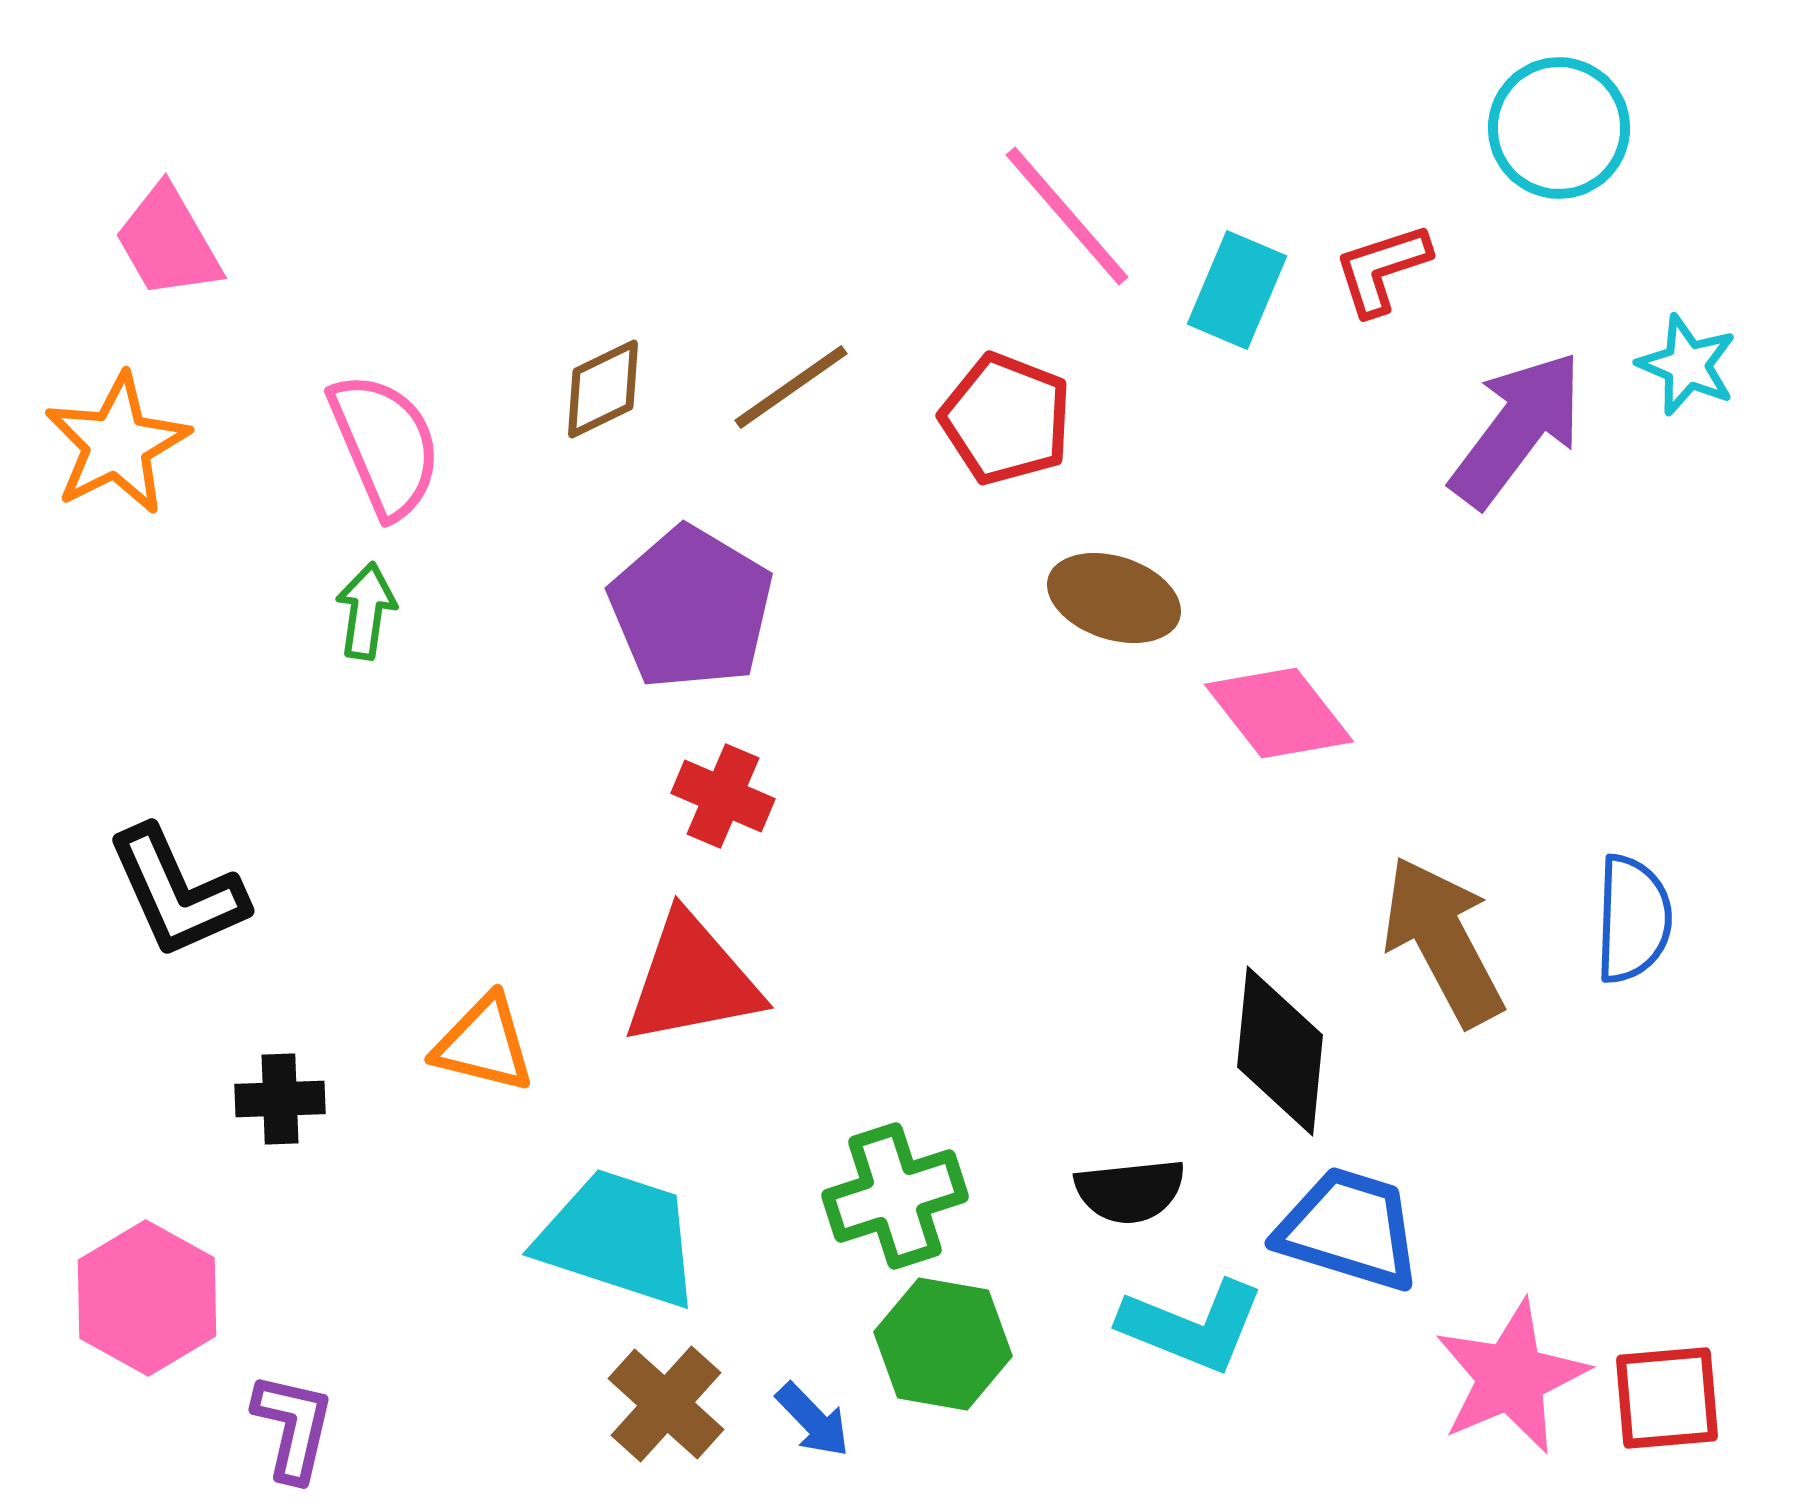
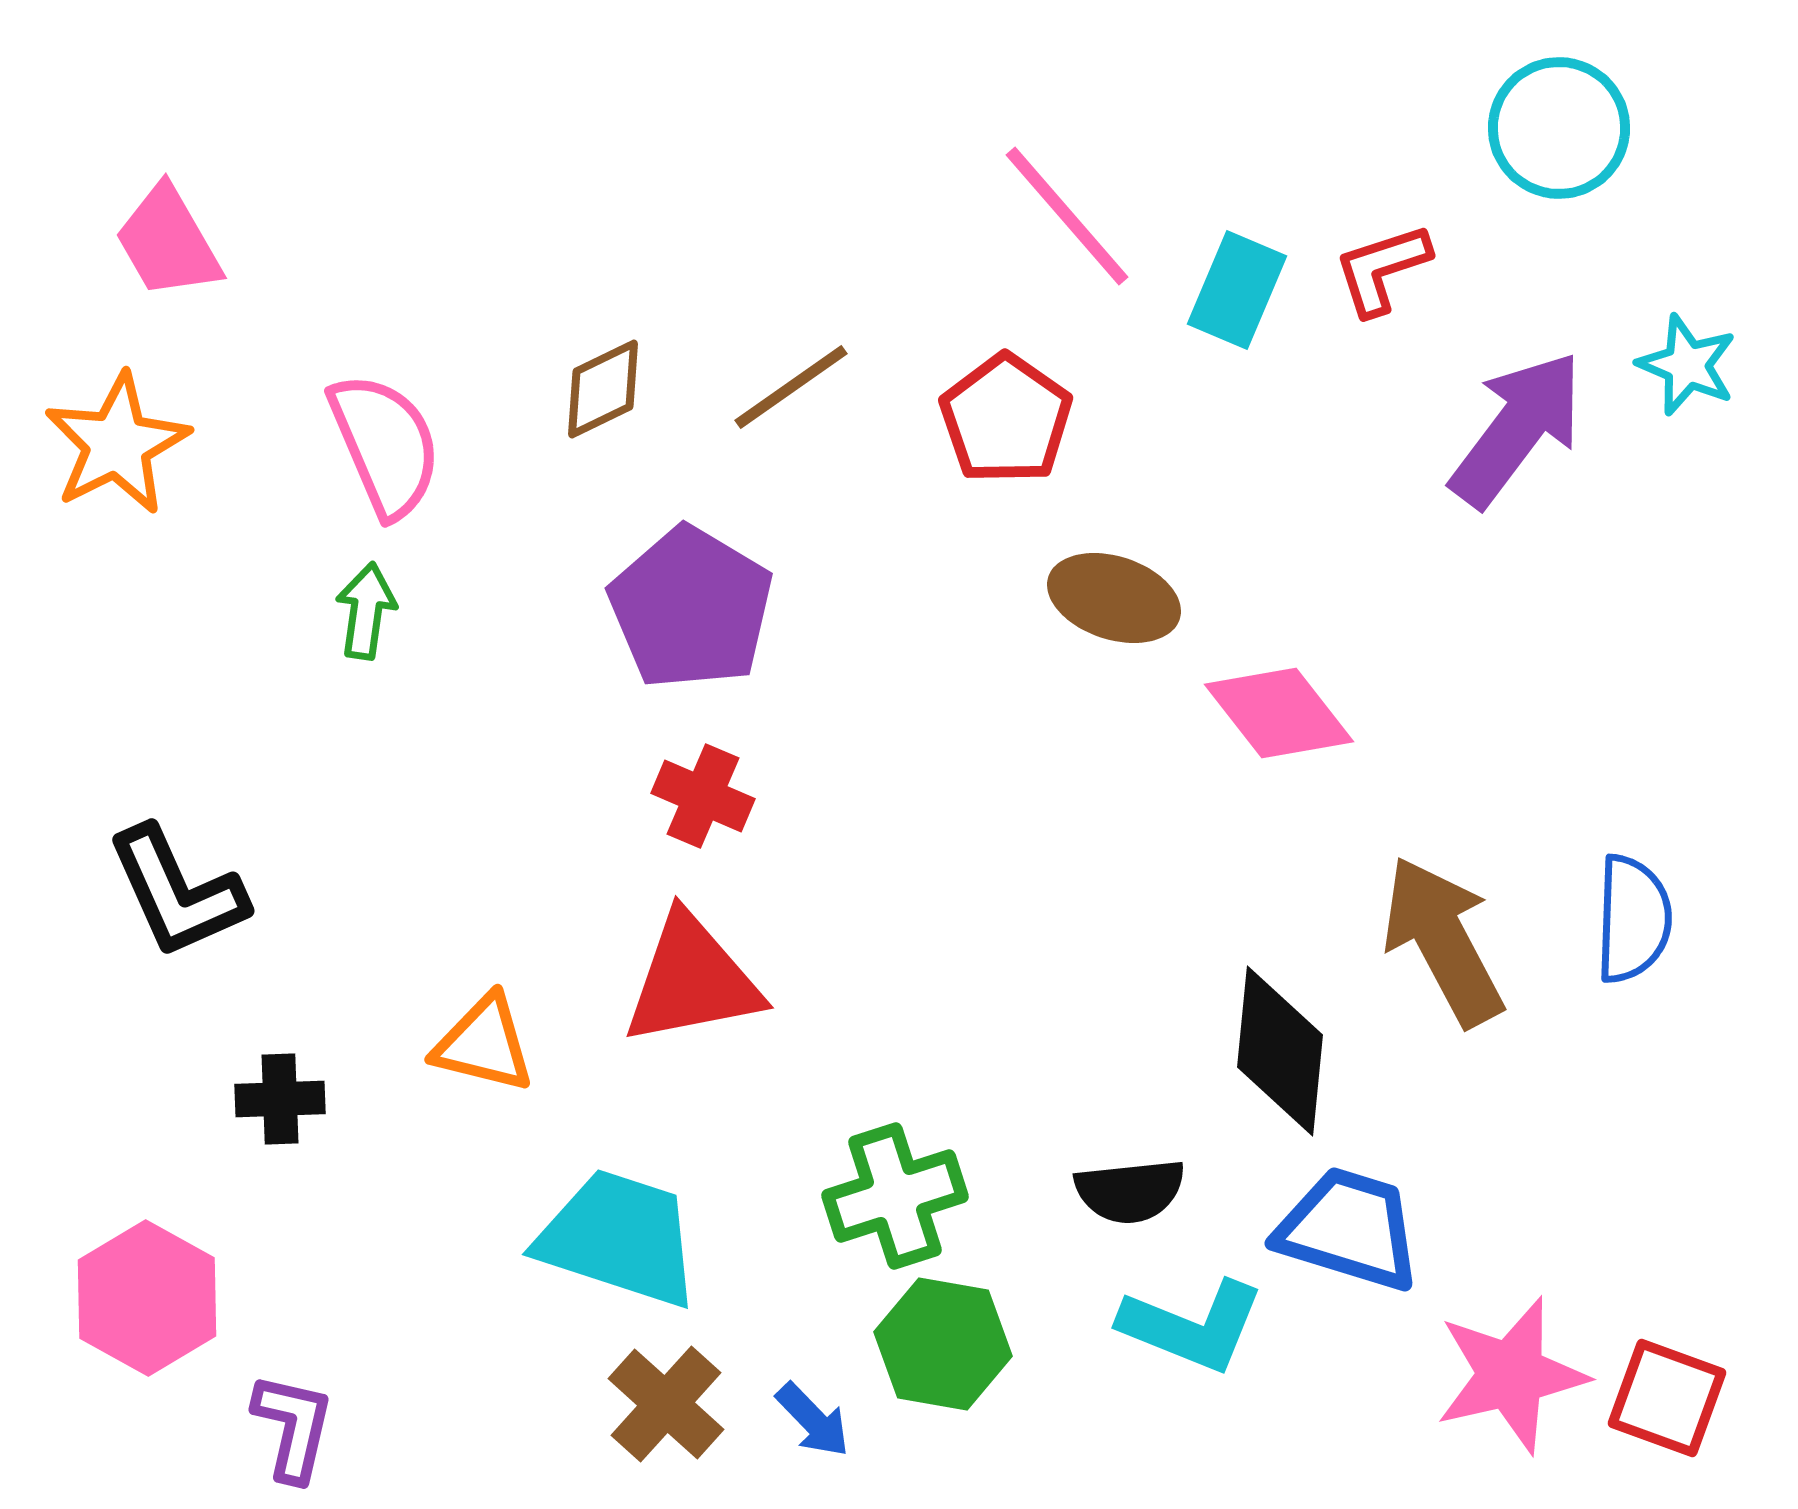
red pentagon: rotated 14 degrees clockwise
red cross: moved 20 px left
pink star: moved 2 px up; rotated 10 degrees clockwise
red square: rotated 25 degrees clockwise
